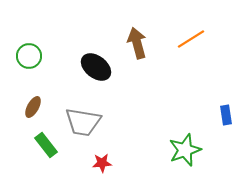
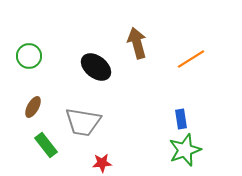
orange line: moved 20 px down
blue rectangle: moved 45 px left, 4 px down
